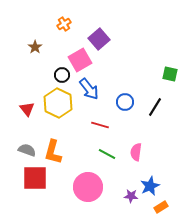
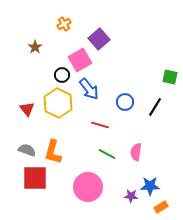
green square: moved 3 px down
blue star: rotated 24 degrees clockwise
